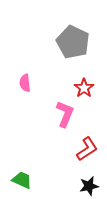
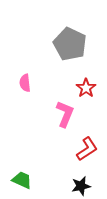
gray pentagon: moved 3 px left, 2 px down
red star: moved 2 px right
black star: moved 8 px left
